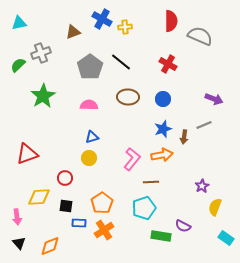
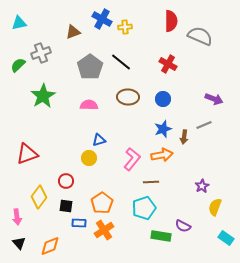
blue triangle: moved 7 px right, 3 px down
red circle: moved 1 px right, 3 px down
yellow diamond: rotated 50 degrees counterclockwise
